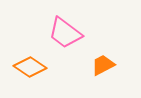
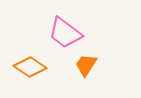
orange trapezoid: moved 17 px left; rotated 30 degrees counterclockwise
